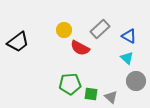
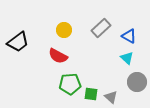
gray rectangle: moved 1 px right, 1 px up
red semicircle: moved 22 px left, 8 px down
gray circle: moved 1 px right, 1 px down
